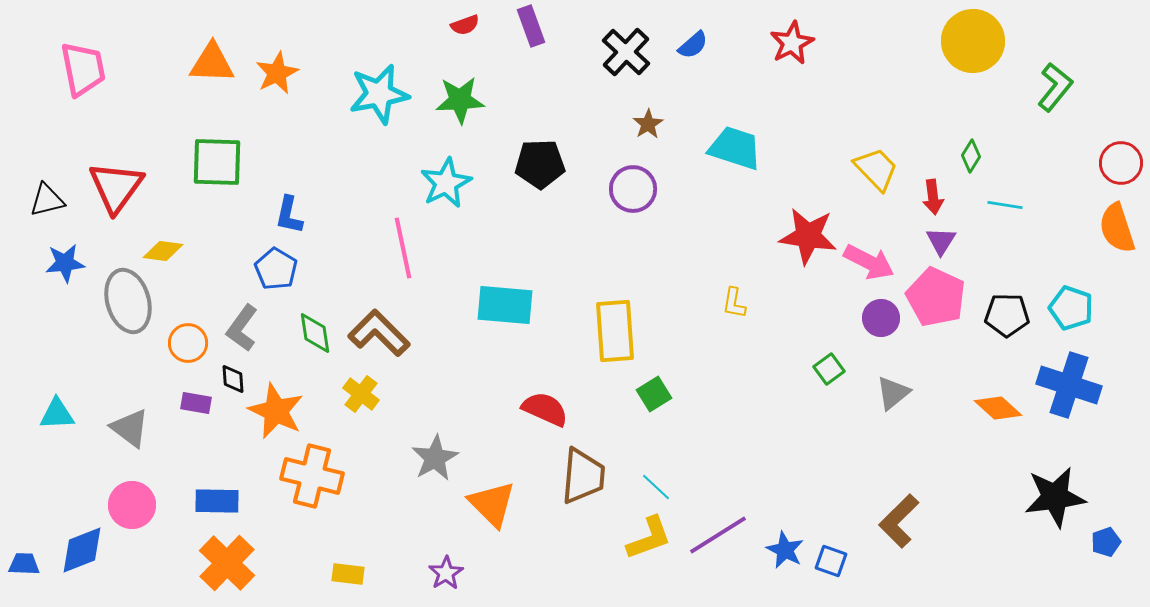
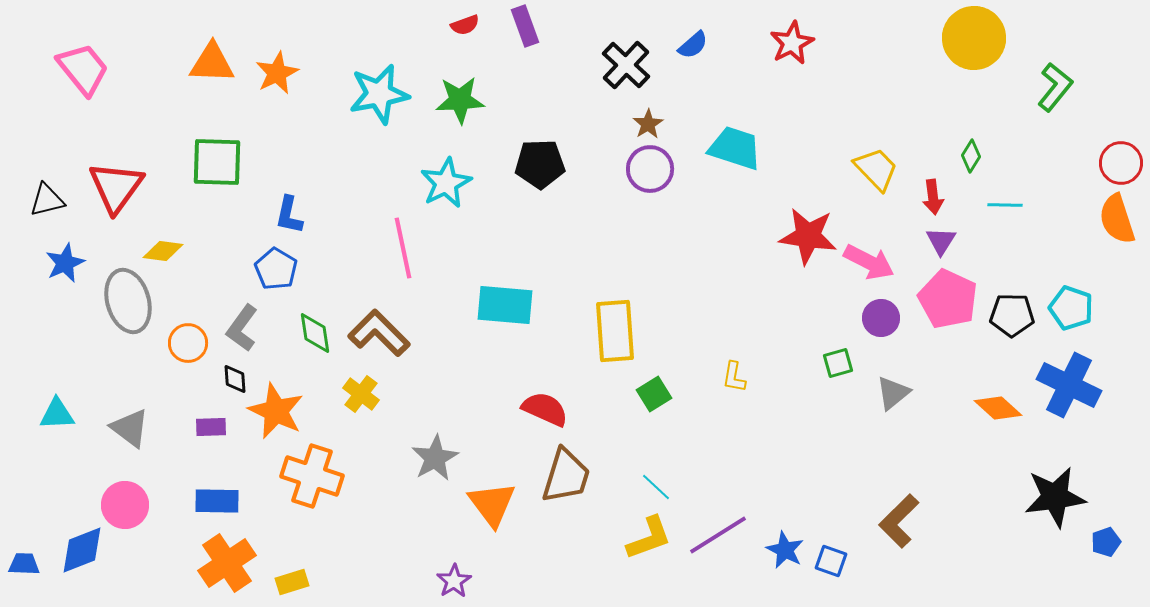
purple rectangle at (531, 26): moved 6 px left
yellow circle at (973, 41): moved 1 px right, 3 px up
black cross at (626, 52): moved 13 px down
pink trapezoid at (83, 69): rotated 28 degrees counterclockwise
purple circle at (633, 189): moved 17 px right, 20 px up
cyan line at (1005, 205): rotated 8 degrees counterclockwise
orange semicircle at (1117, 228): moved 9 px up
blue star at (65, 263): rotated 18 degrees counterclockwise
pink pentagon at (936, 297): moved 12 px right, 2 px down
yellow L-shape at (734, 303): moved 74 px down
black pentagon at (1007, 315): moved 5 px right
green square at (829, 369): moved 9 px right, 6 px up; rotated 20 degrees clockwise
black diamond at (233, 379): moved 2 px right
blue cross at (1069, 385): rotated 8 degrees clockwise
purple rectangle at (196, 403): moved 15 px right, 24 px down; rotated 12 degrees counterclockwise
orange cross at (312, 476): rotated 4 degrees clockwise
brown trapezoid at (583, 476): moved 17 px left; rotated 12 degrees clockwise
orange triangle at (492, 504): rotated 8 degrees clockwise
pink circle at (132, 505): moved 7 px left
orange cross at (227, 563): rotated 12 degrees clockwise
purple star at (446, 573): moved 8 px right, 8 px down
yellow rectangle at (348, 574): moved 56 px left, 8 px down; rotated 24 degrees counterclockwise
